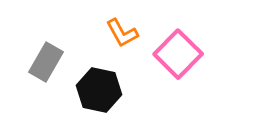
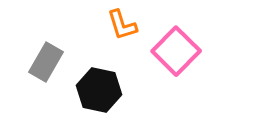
orange L-shape: moved 8 px up; rotated 12 degrees clockwise
pink square: moved 2 px left, 3 px up
